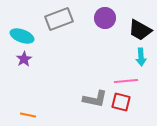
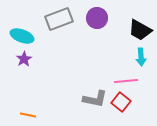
purple circle: moved 8 px left
red square: rotated 24 degrees clockwise
